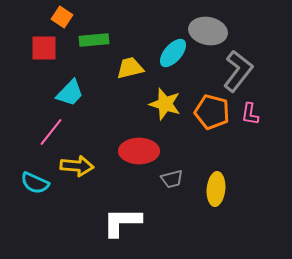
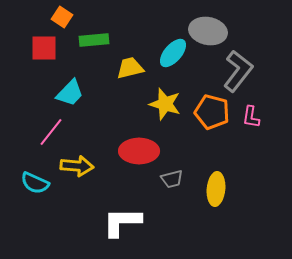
pink L-shape: moved 1 px right, 3 px down
